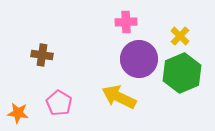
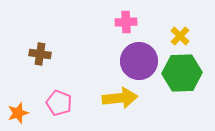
brown cross: moved 2 px left, 1 px up
purple circle: moved 2 px down
green hexagon: rotated 21 degrees clockwise
yellow arrow: moved 1 px right, 1 px down; rotated 148 degrees clockwise
pink pentagon: rotated 10 degrees counterclockwise
orange star: rotated 25 degrees counterclockwise
